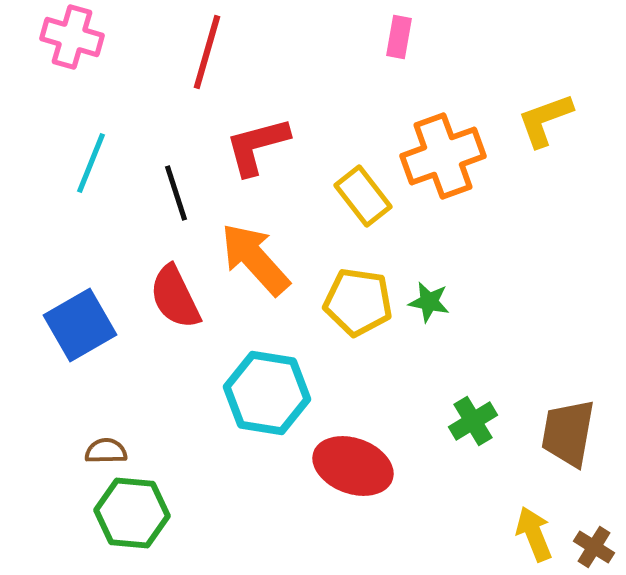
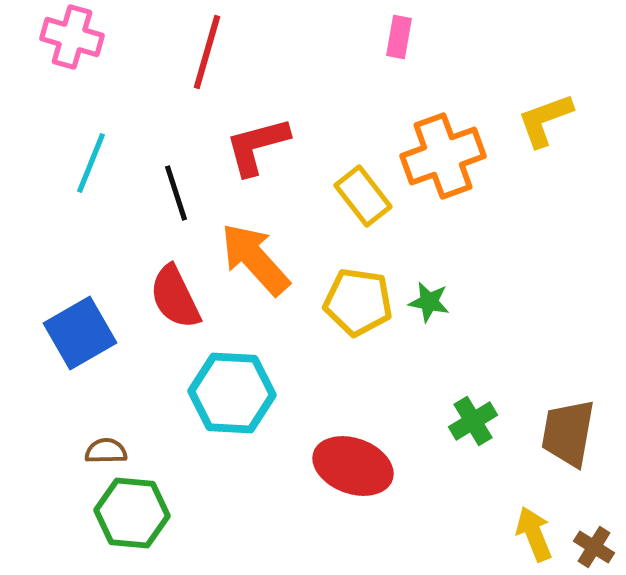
blue square: moved 8 px down
cyan hexagon: moved 35 px left; rotated 6 degrees counterclockwise
